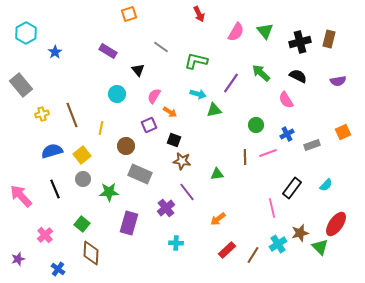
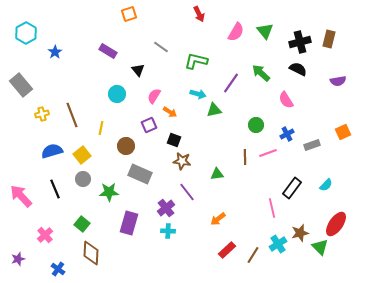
black semicircle at (298, 76): moved 7 px up
cyan cross at (176, 243): moved 8 px left, 12 px up
